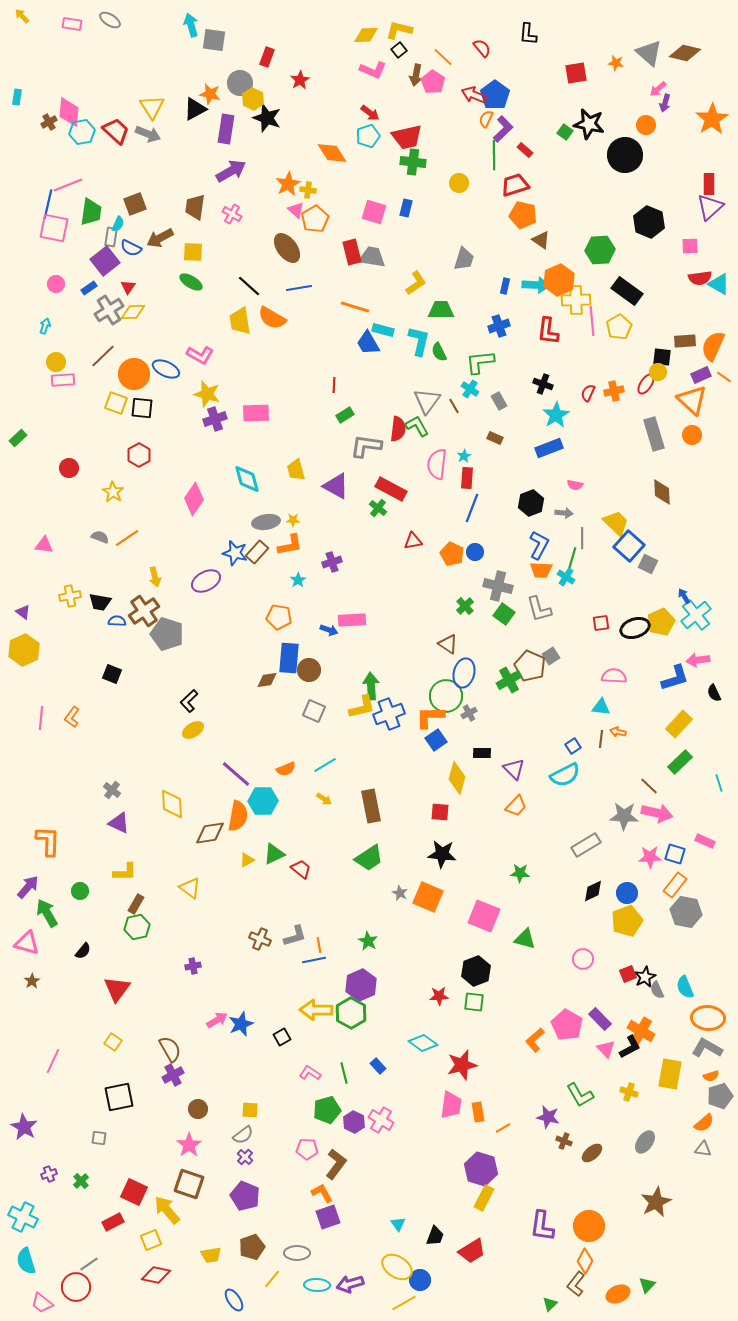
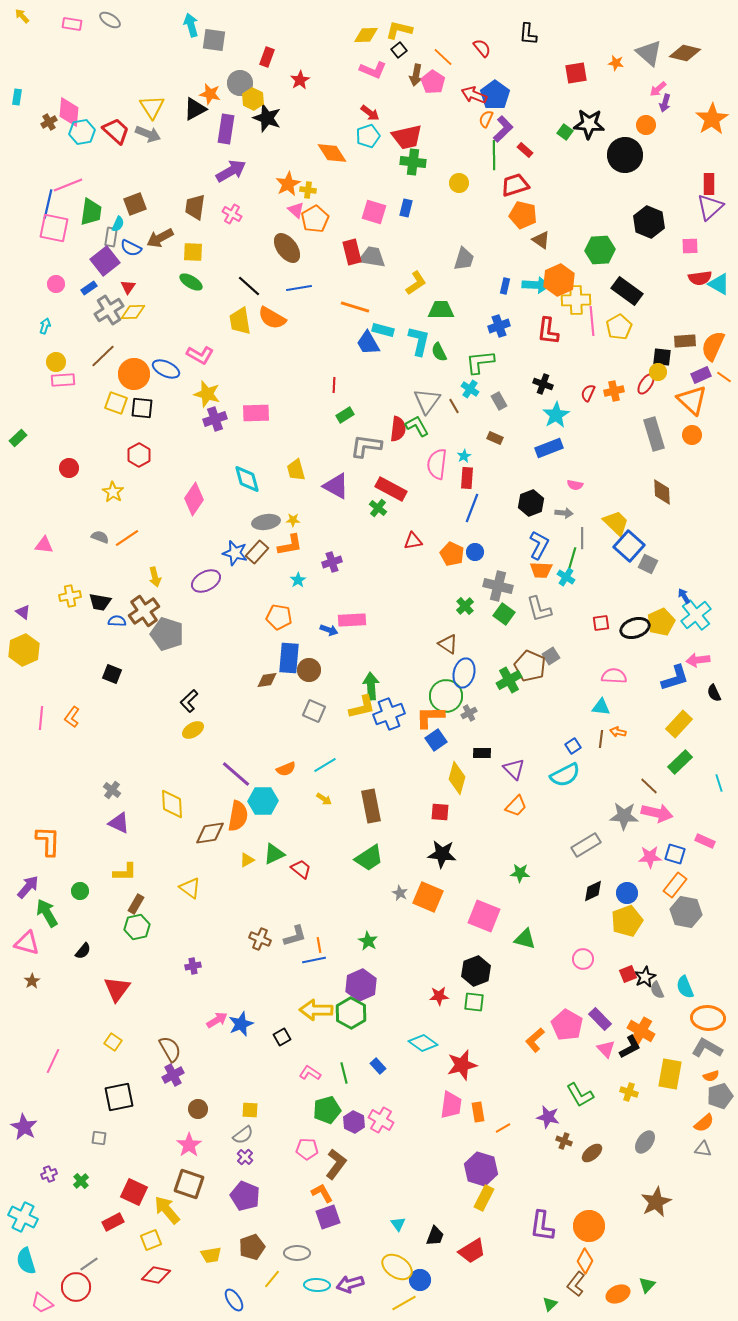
black star at (589, 124): rotated 8 degrees counterclockwise
